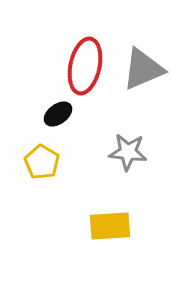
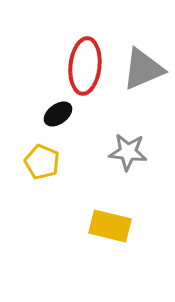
red ellipse: rotated 6 degrees counterclockwise
yellow pentagon: rotated 8 degrees counterclockwise
yellow rectangle: rotated 18 degrees clockwise
